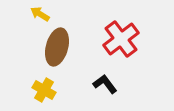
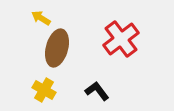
yellow arrow: moved 1 px right, 4 px down
brown ellipse: moved 1 px down
black L-shape: moved 8 px left, 7 px down
